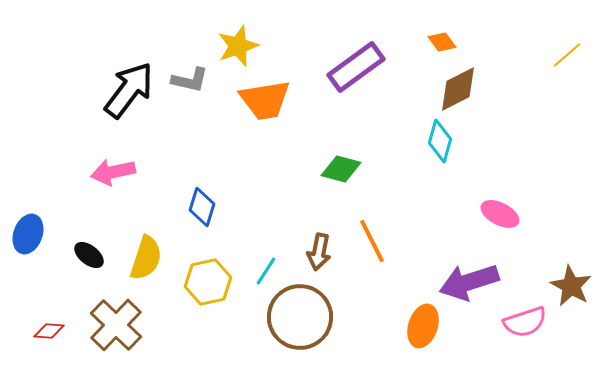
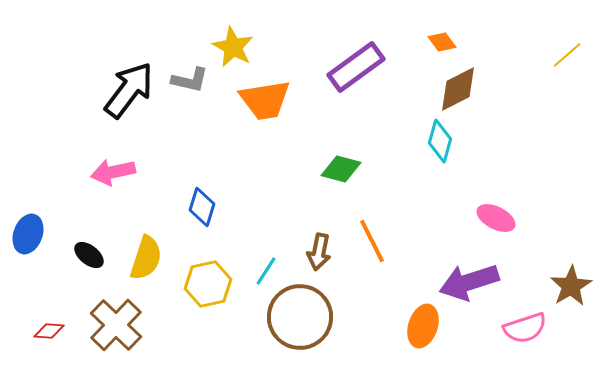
yellow star: moved 5 px left, 1 px down; rotated 24 degrees counterclockwise
pink ellipse: moved 4 px left, 4 px down
yellow hexagon: moved 2 px down
brown star: rotated 12 degrees clockwise
pink semicircle: moved 6 px down
